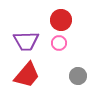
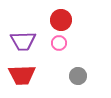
purple trapezoid: moved 3 px left
red trapezoid: moved 5 px left; rotated 48 degrees clockwise
